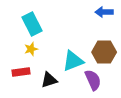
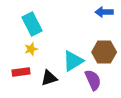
cyan triangle: rotated 10 degrees counterclockwise
black triangle: moved 2 px up
